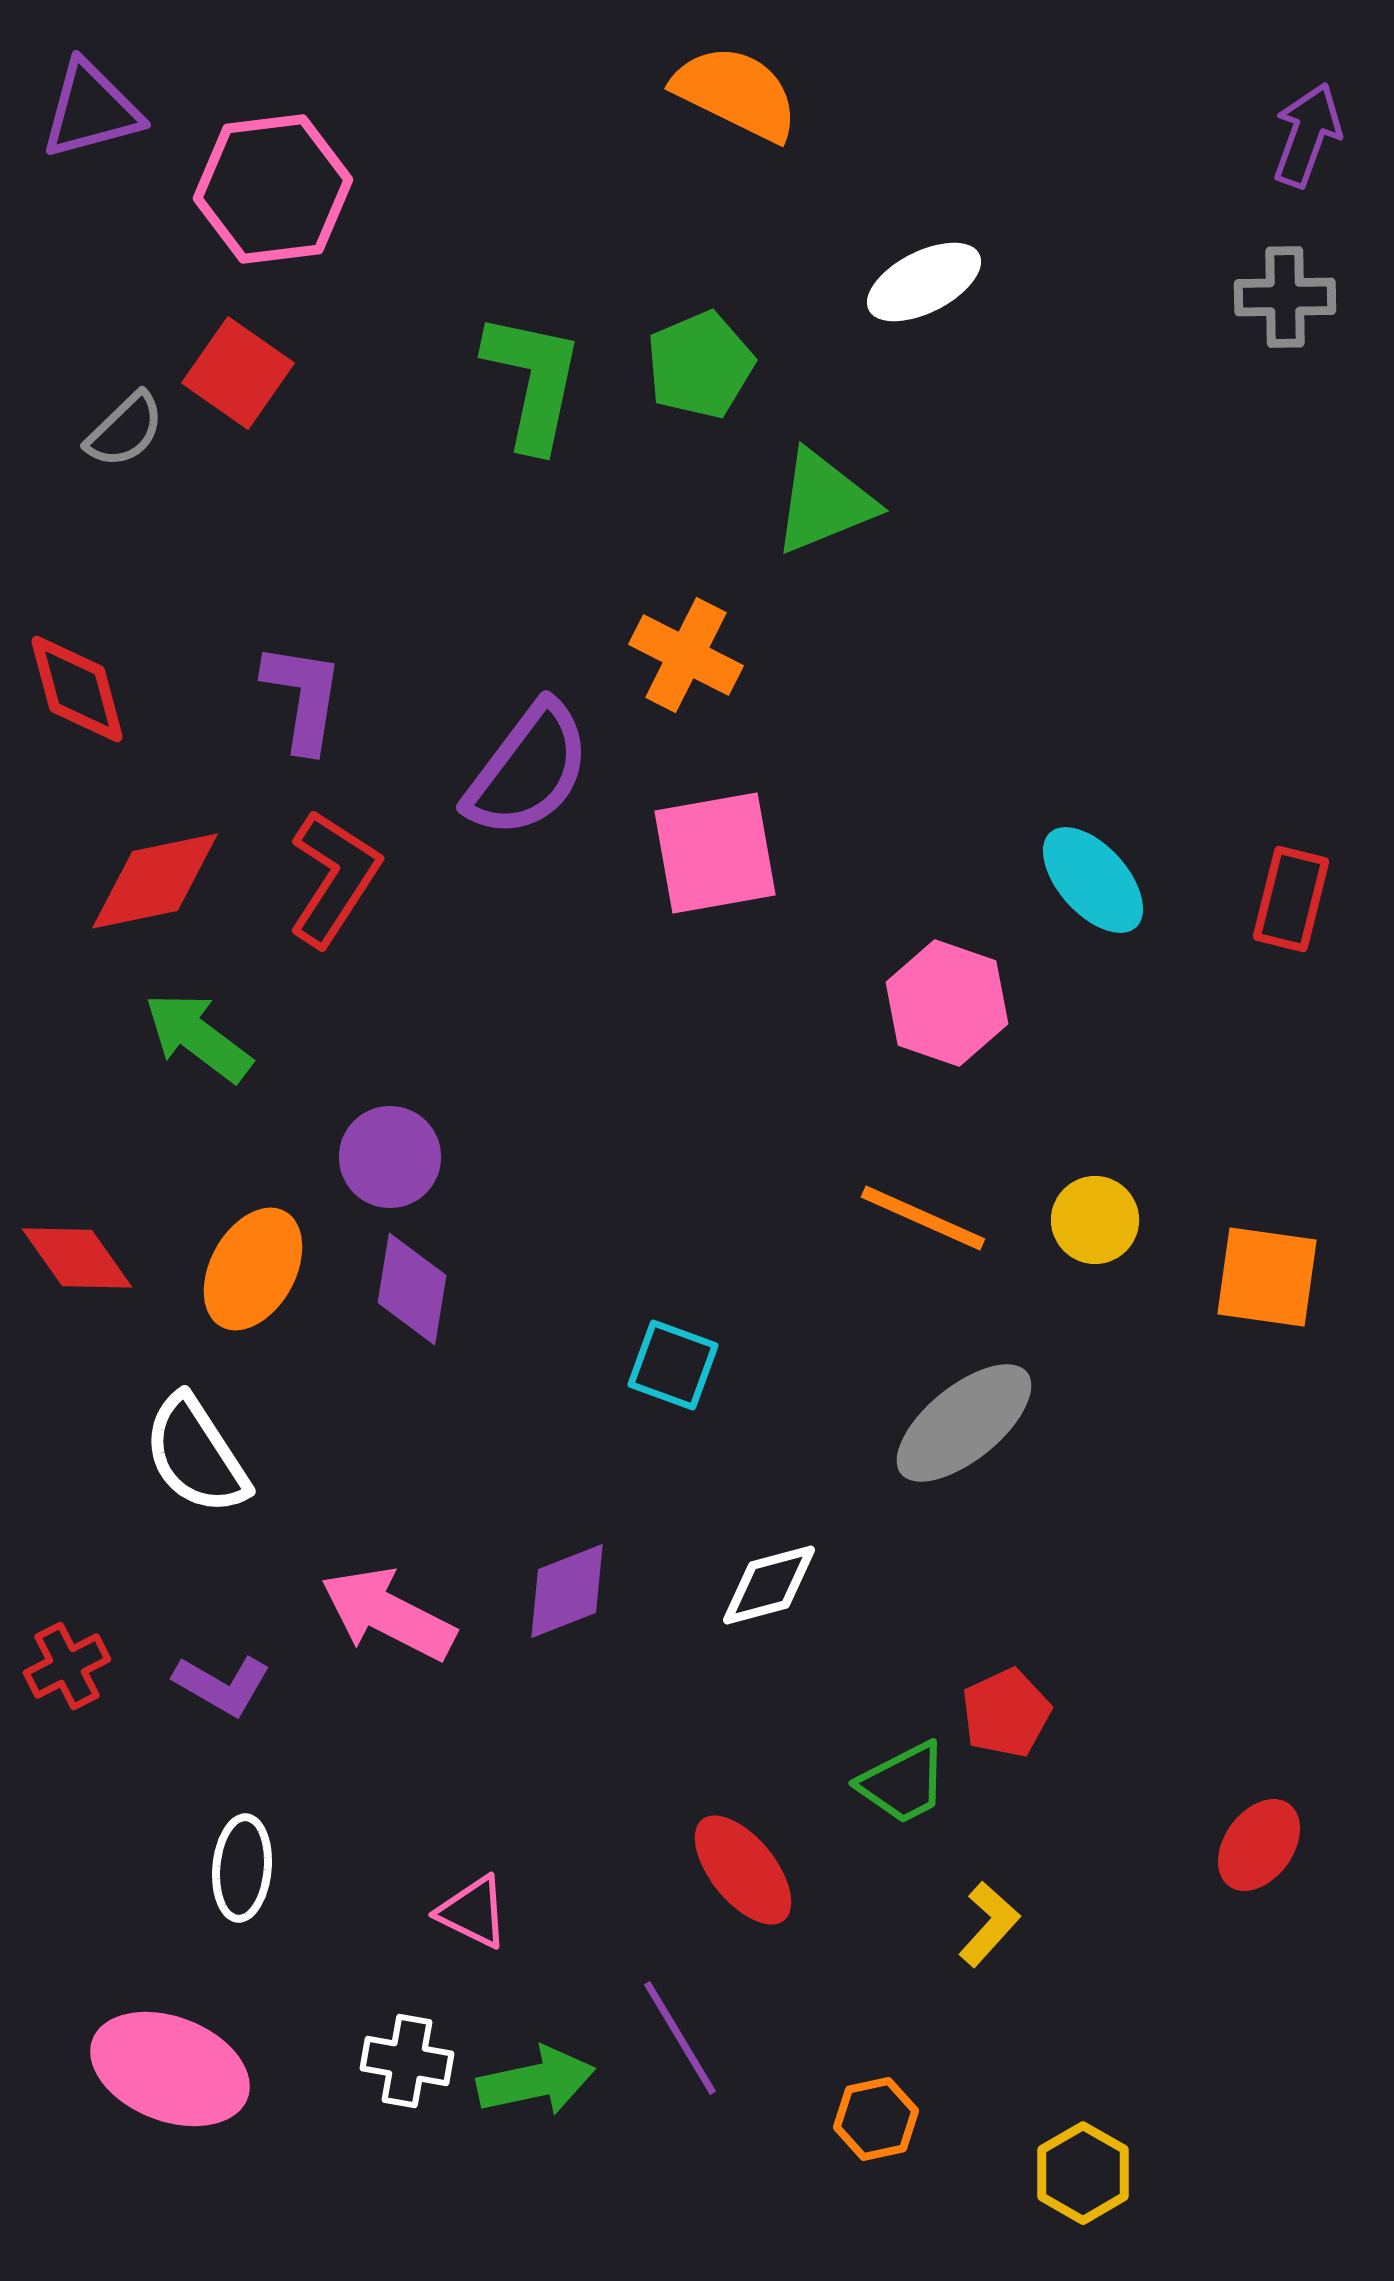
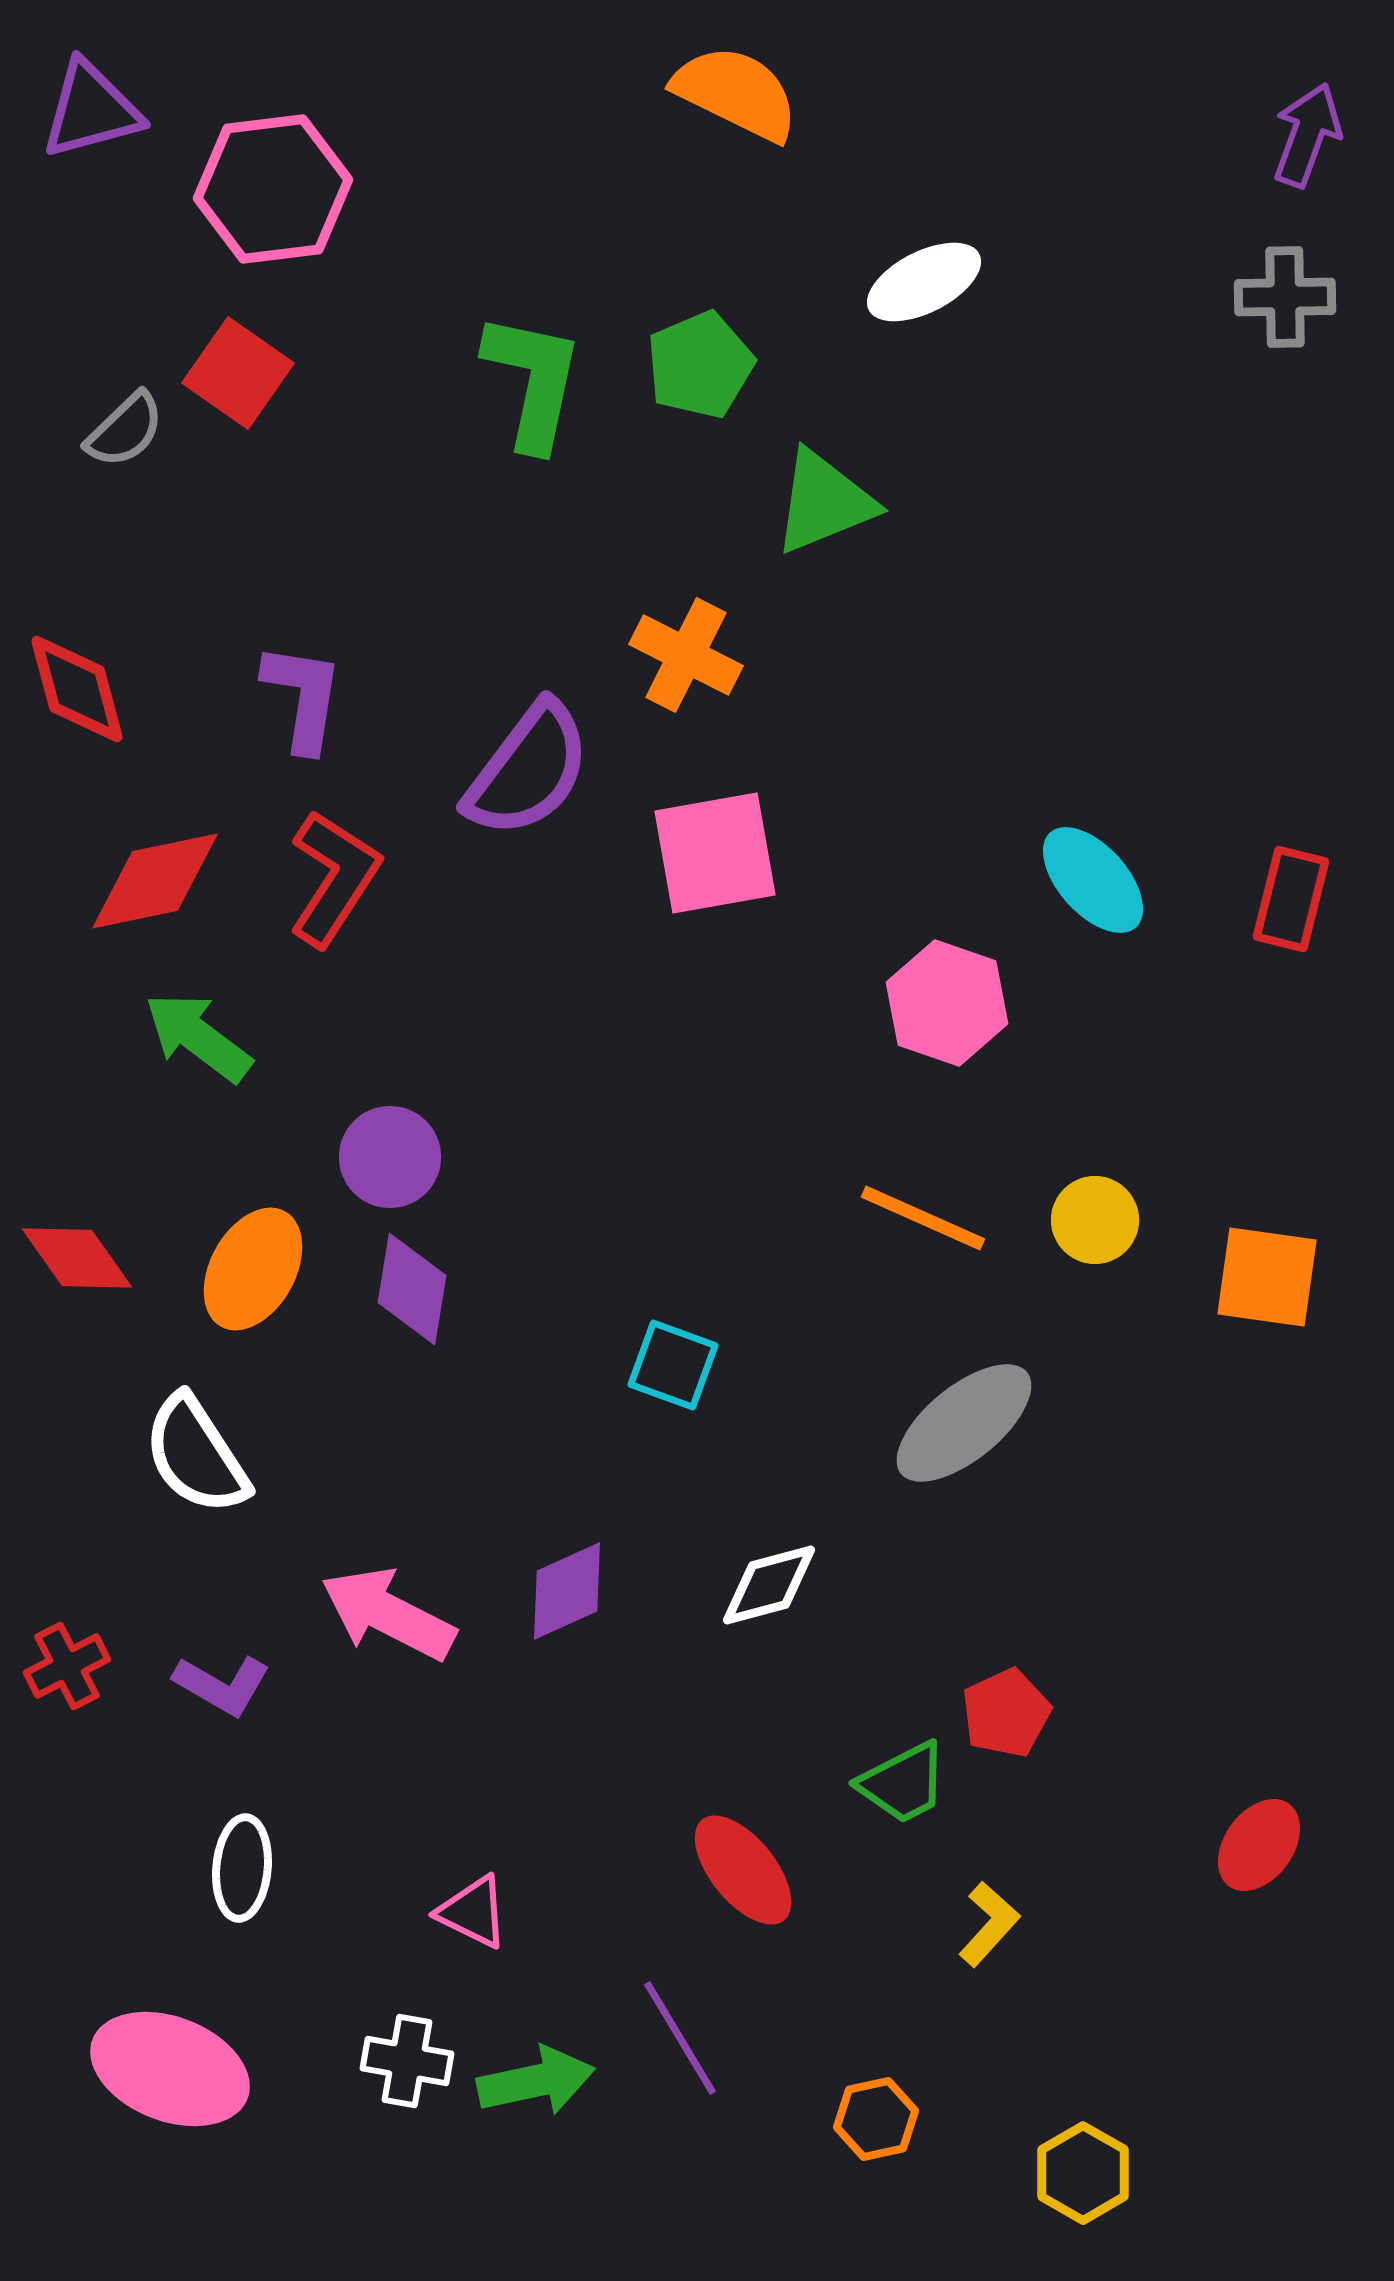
purple diamond at (567, 1591): rotated 3 degrees counterclockwise
